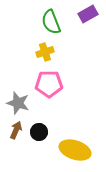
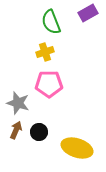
purple rectangle: moved 1 px up
yellow ellipse: moved 2 px right, 2 px up
